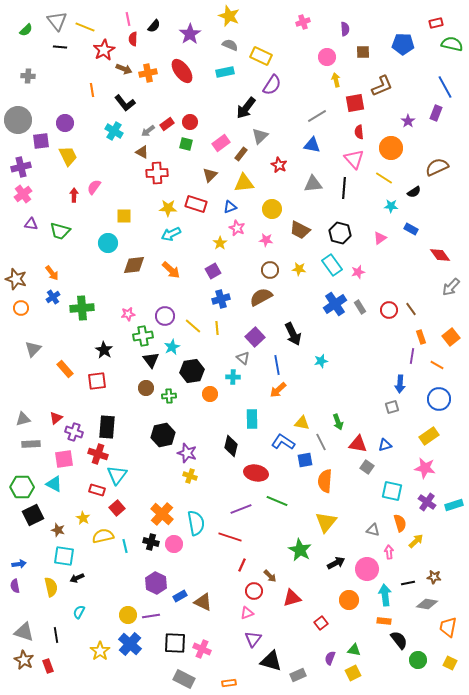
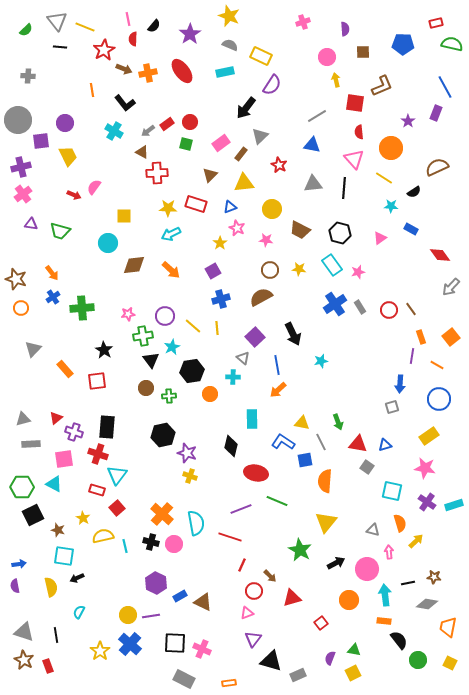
red square at (355, 103): rotated 18 degrees clockwise
red arrow at (74, 195): rotated 112 degrees clockwise
